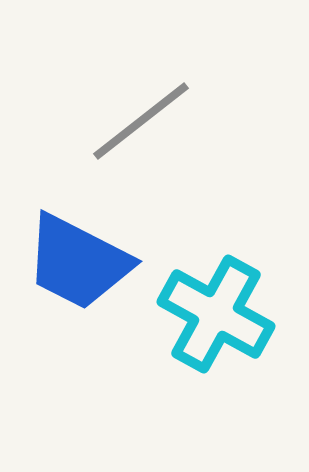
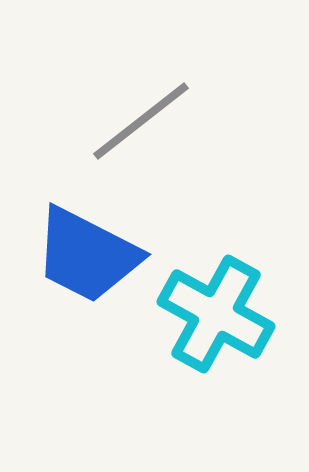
blue trapezoid: moved 9 px right, 7 px up
